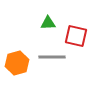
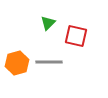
green triangle: rotated 42 degrees counterclockwise
gray line: moved 3 px left, 5 px down
